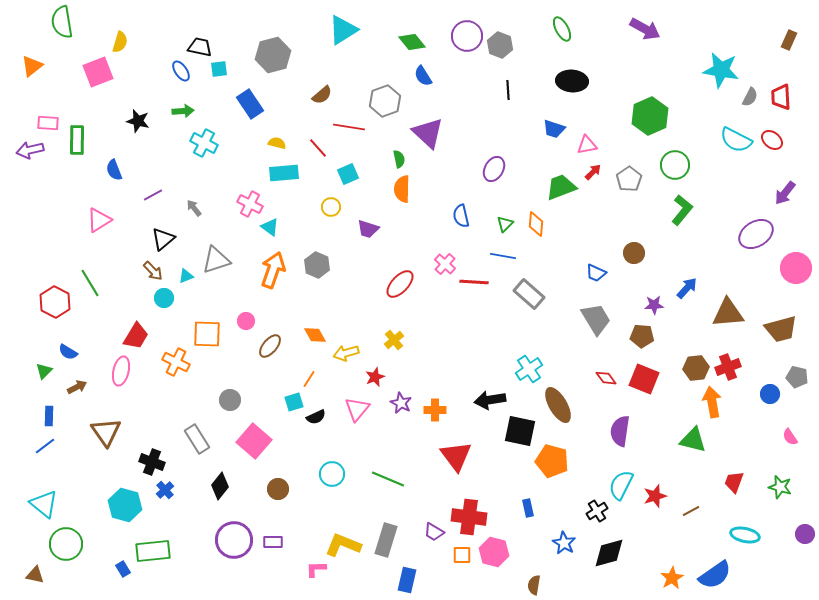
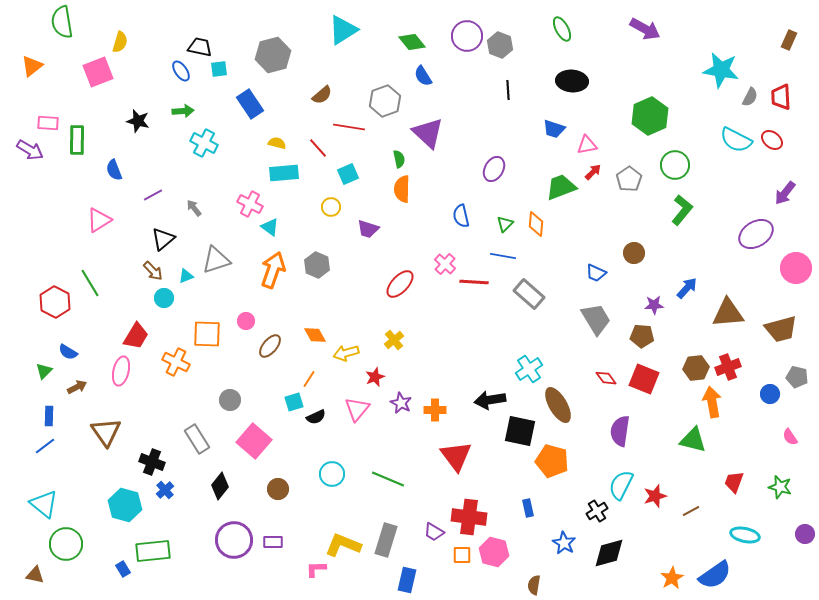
purple arrow at (30, 150): rotated 136 degrees counterclockwise
